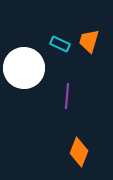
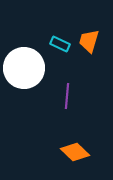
orange diamond: moved 4 px left; rotated 68 degrees counterclockwise
